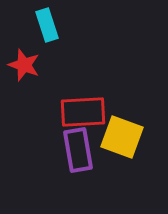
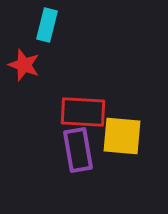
cyan rectangle: rotated 32 degrees clockwise
red rectangle: rotated 6 degrees clockwise
yellow square: moved 1 px up; rotated 15 degrees counterclockwise
